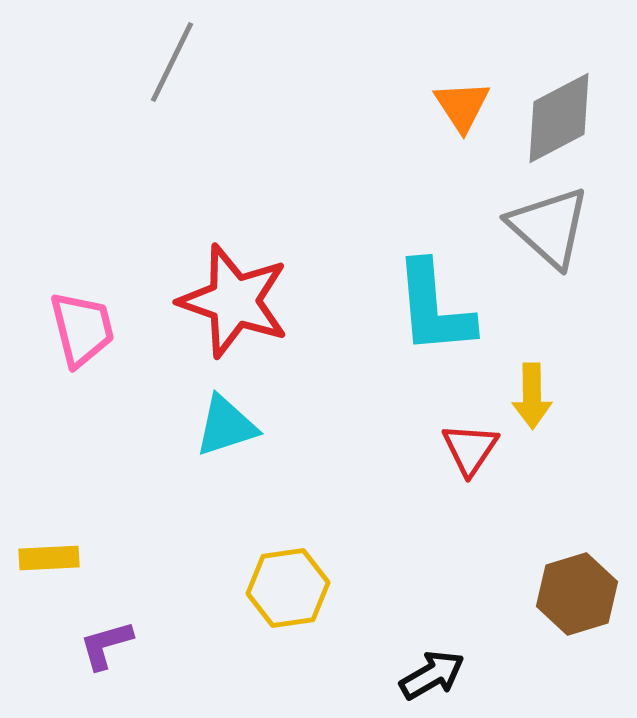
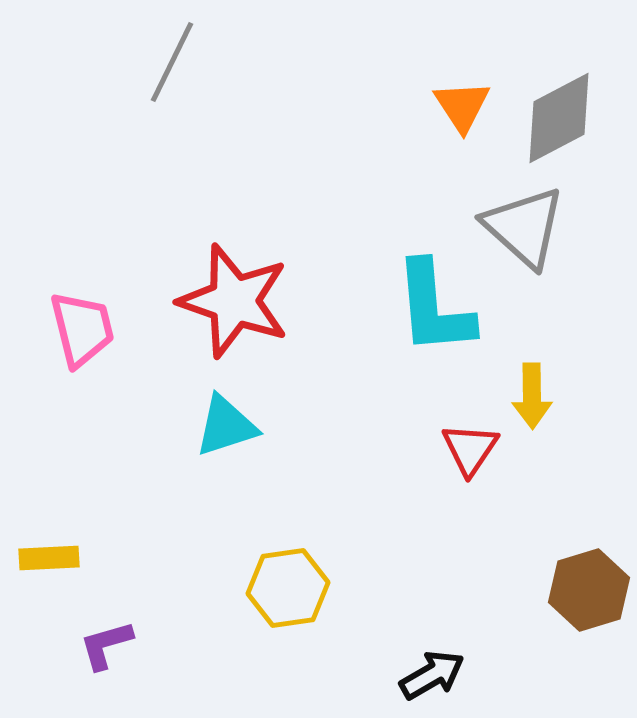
gray triangle: moved 25 px left
brown hexagon: moved 12 px right, 4 px up
